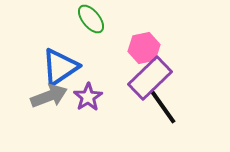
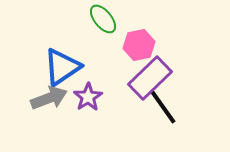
green ellipse: moved 12 px right
pink hexagon: moved 5 px left, 3 px up
blue triangle: moved 2 px right
gray arrow: moved 2 px down
